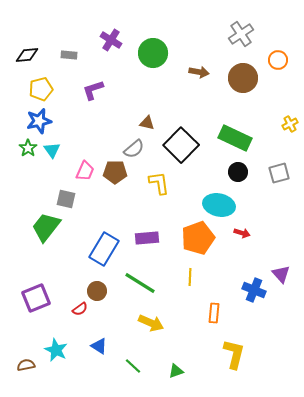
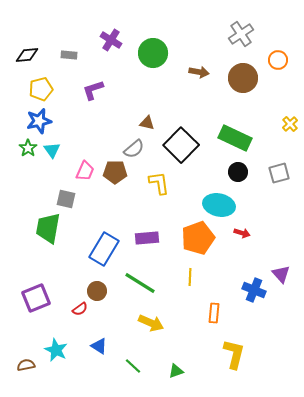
yellow cross at (290, 124): rotated 14 degrees counterclockwise
green trapezoid at (46, 227): moved 2 px right, 1 px down; rotated 28 degrees counterclockwise
